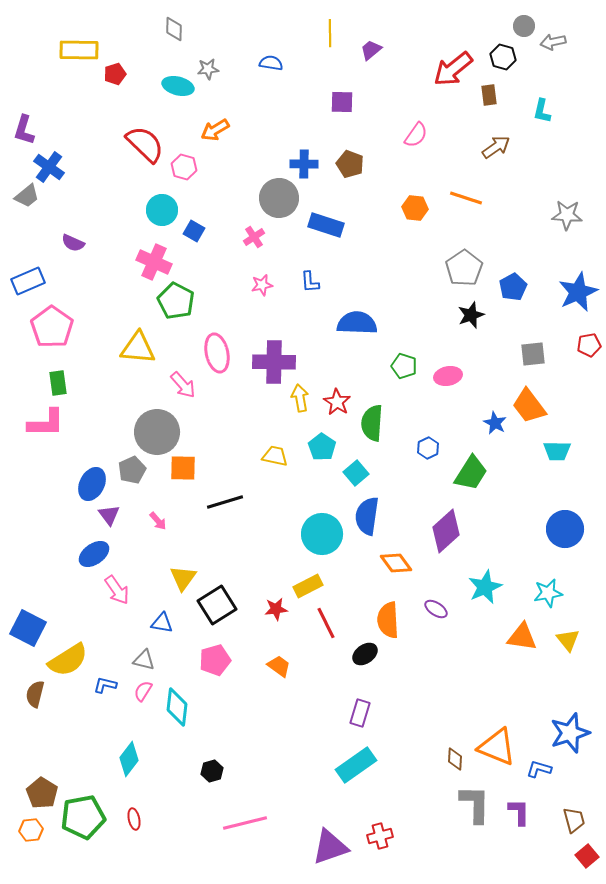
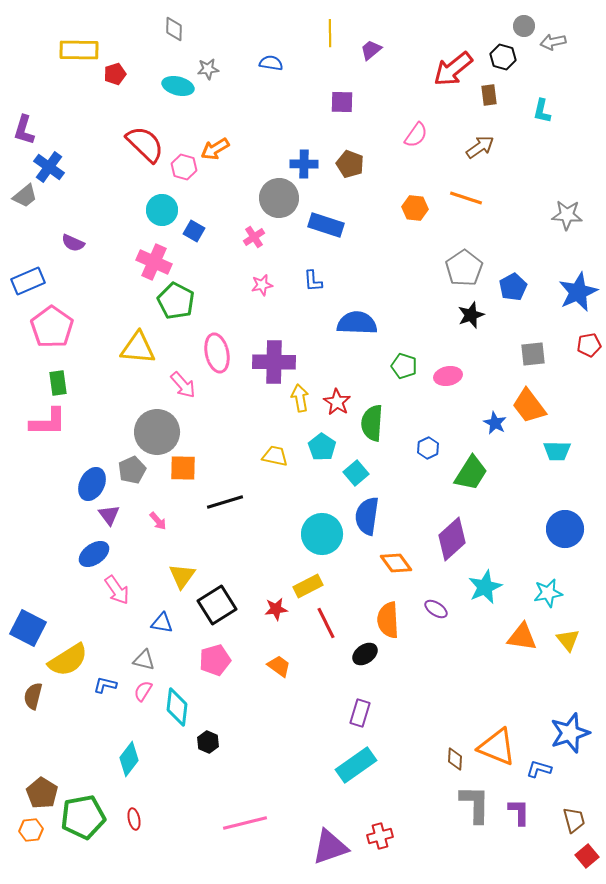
orange arrow at (215, 130): moved 19 px down
brown arrow at (496, 147): moved 16 px left
gray trapezoid at (27, 196): moved 2 px left
blue L-shape at (310, 282): moved 3 px right, 1 px up
pink L-shape at (46, 423): moved 2 px right, 1 px up
purple diamond at (446, 531): moved 6 px right, 8 px down
yellow triangle at (183, 578): moved 1 px left, 2 px up
brown semicircle at (35, 694): moved 2 px left, 2 px down
black hexagon at (212, 771): moved 4 px left, 29 px up; rotated 20 degrees counterclockwise
